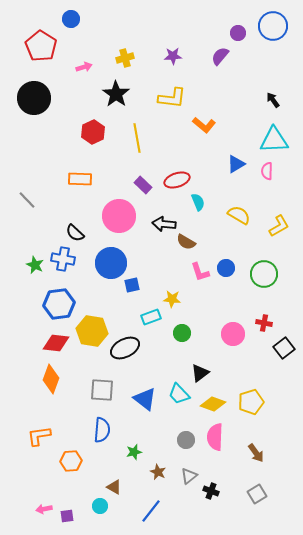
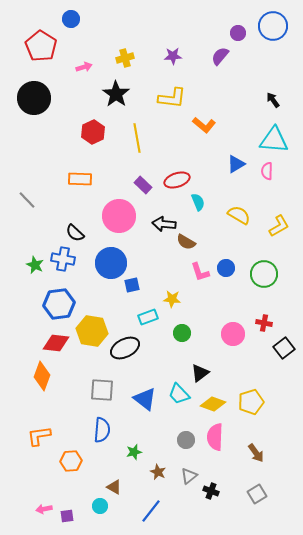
cyan triangle at (274, 140): rotated 8 degrees clockwise
cyan rectangle at (151, 317): moved 3 px left
orange diamond at (51, 379): moved 9 px left, 3 px up
